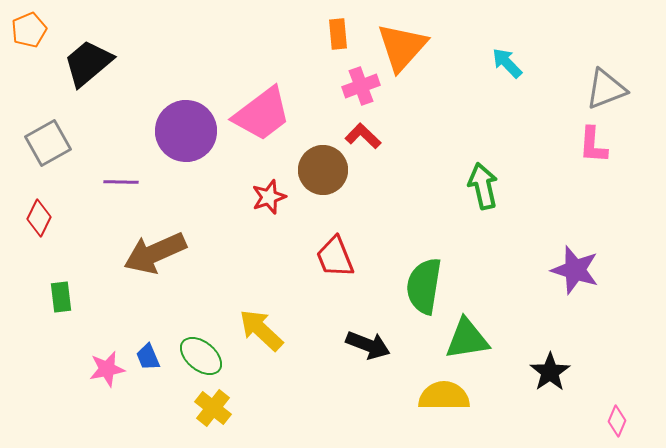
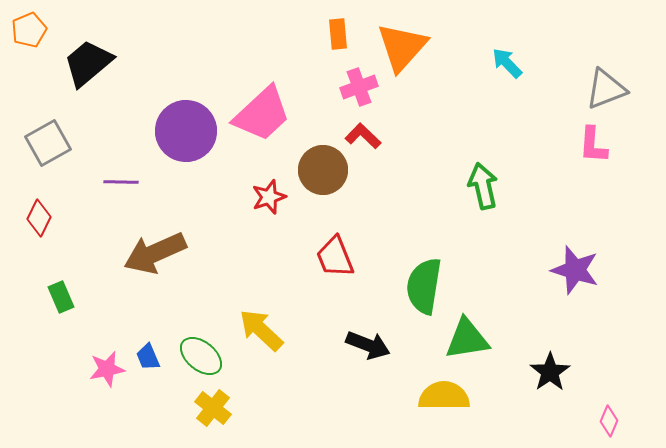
pink cross: moved 2 px left, 1 px down
pink trapezoid: rotated 6 degrees counterclockwise
green rectangle: rotated 16 degrees counterclockwise
pink diamond: moved 8 px left
